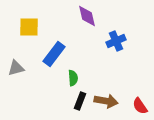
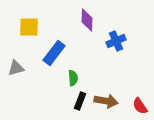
purple diamond: moved 4 px down; rotated 15 degrees clockwise
blue rectangle: moved 1 px up
